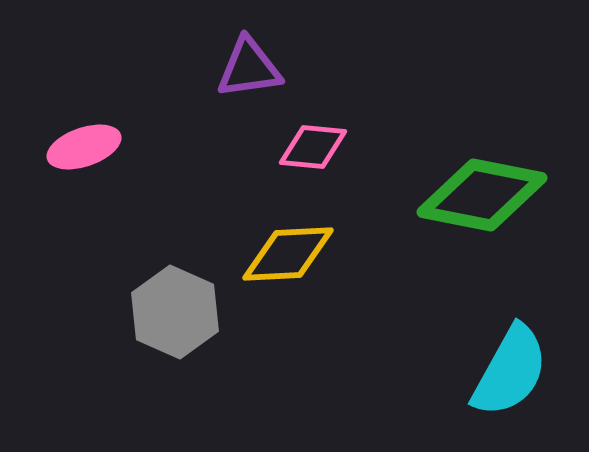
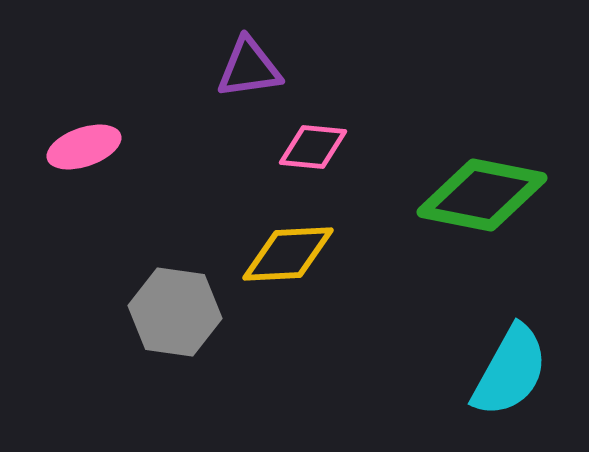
gray hexagon: rotated 16 degrees counterclockwise
